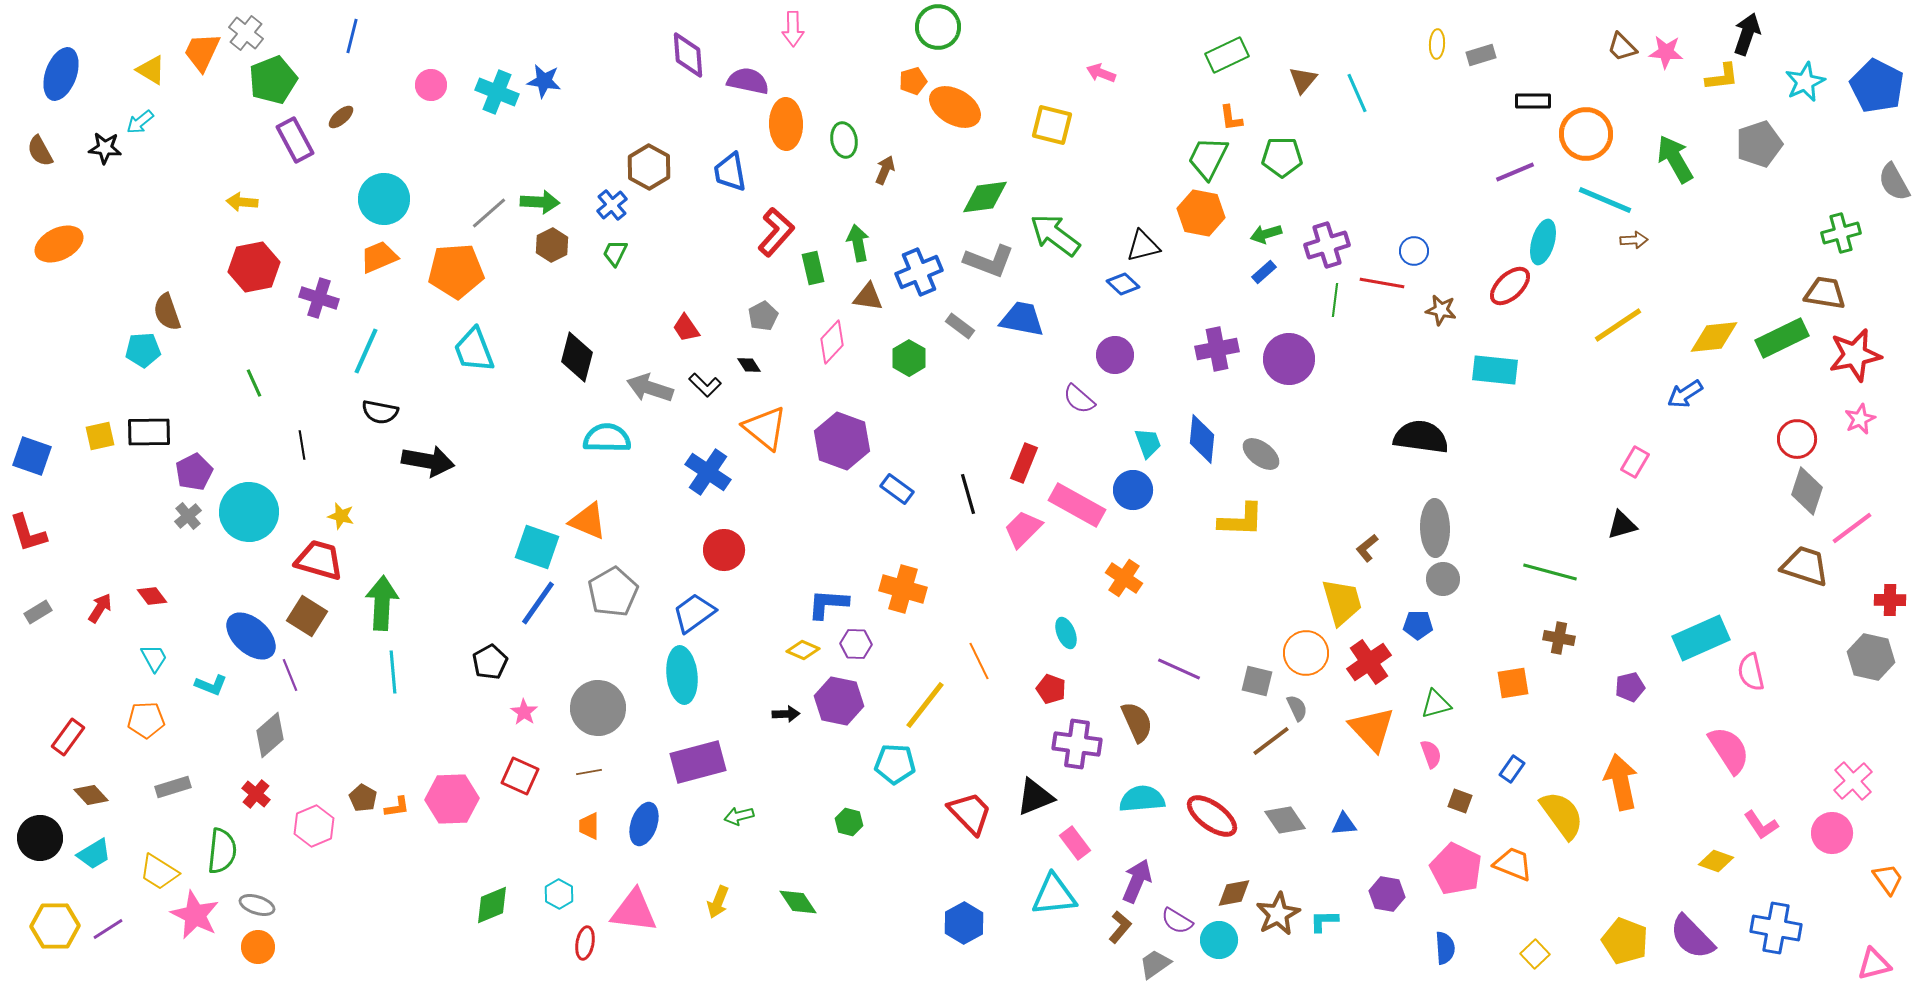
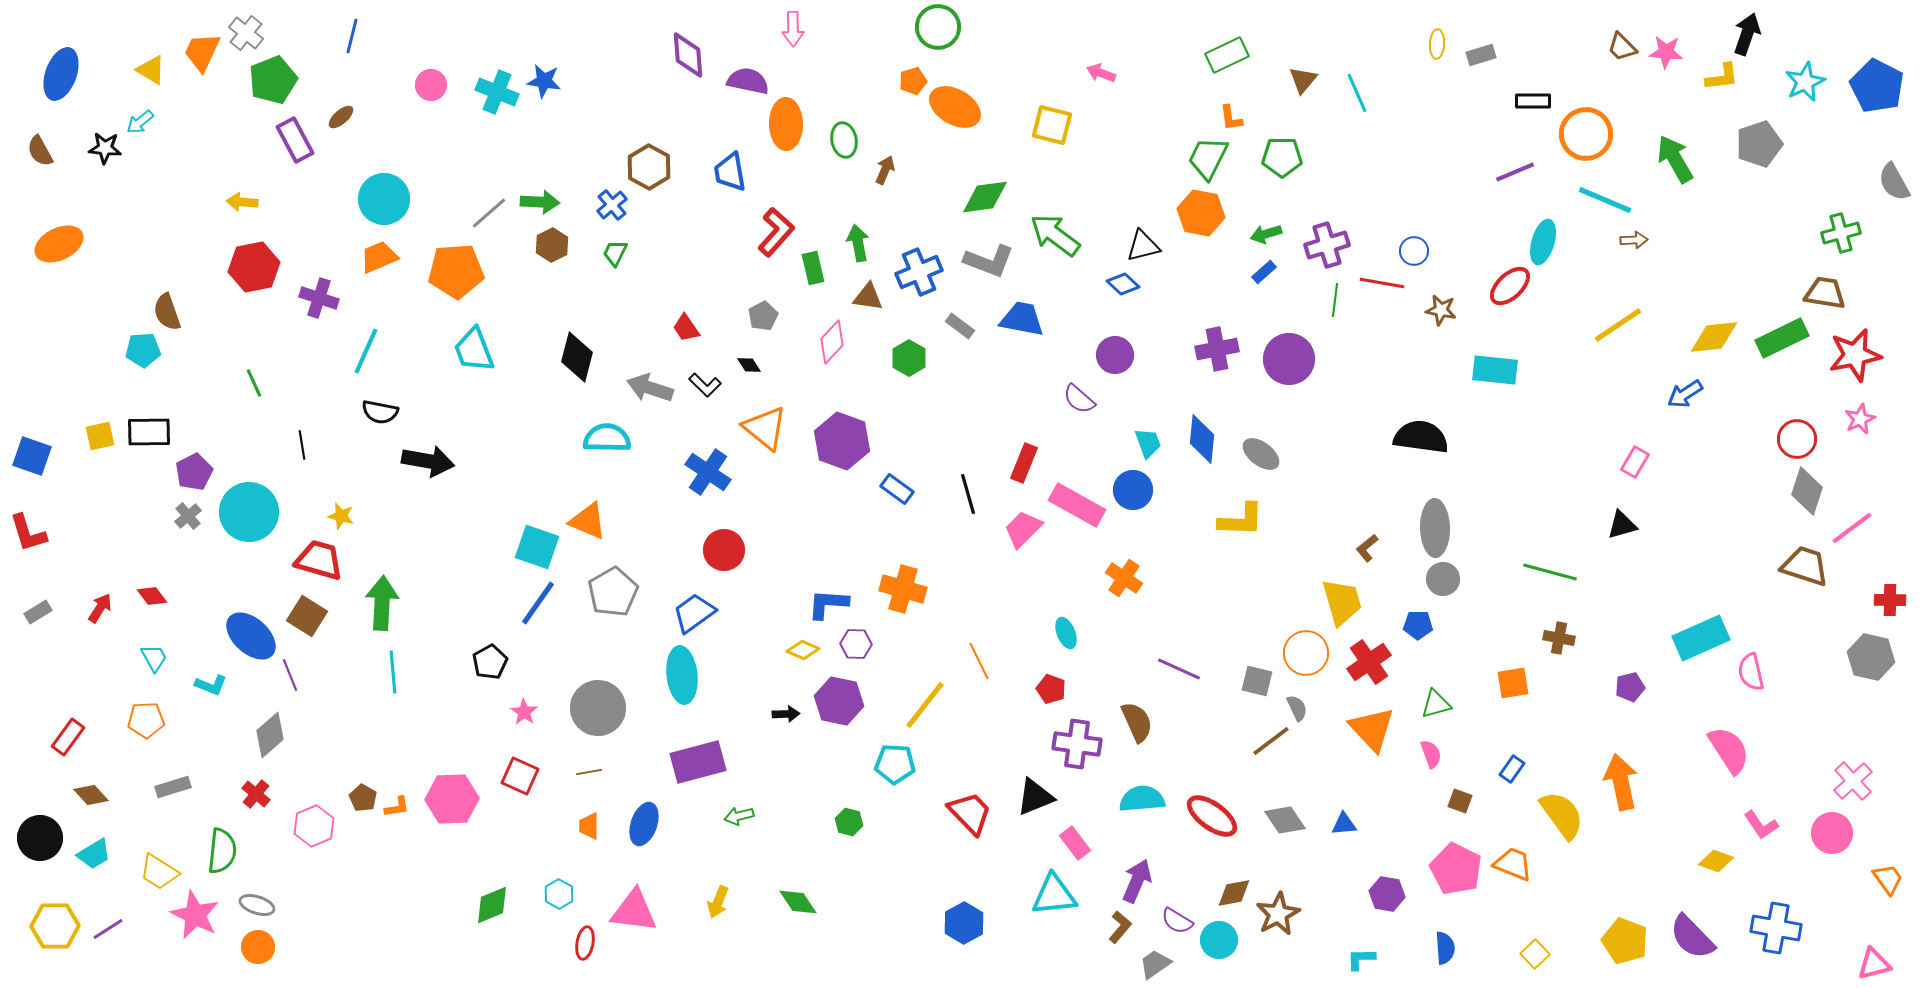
cyan L-shape at (1324, 921): moved 37 px right, 38 px down
